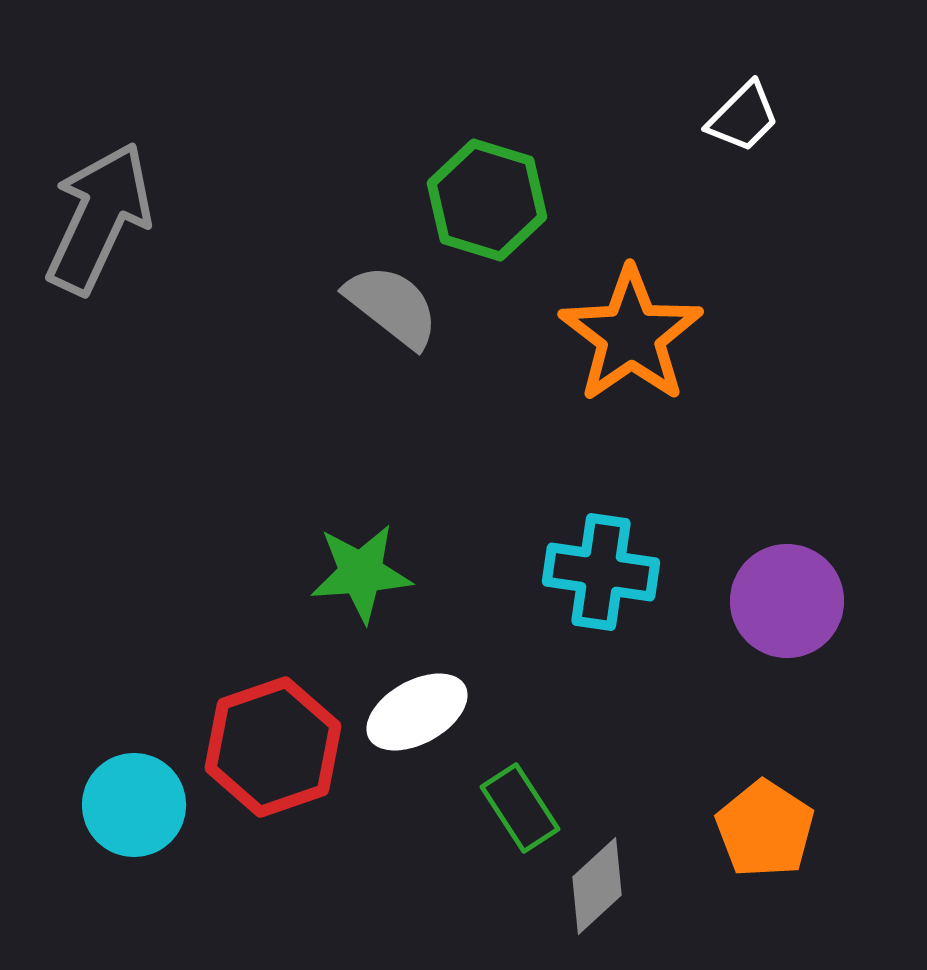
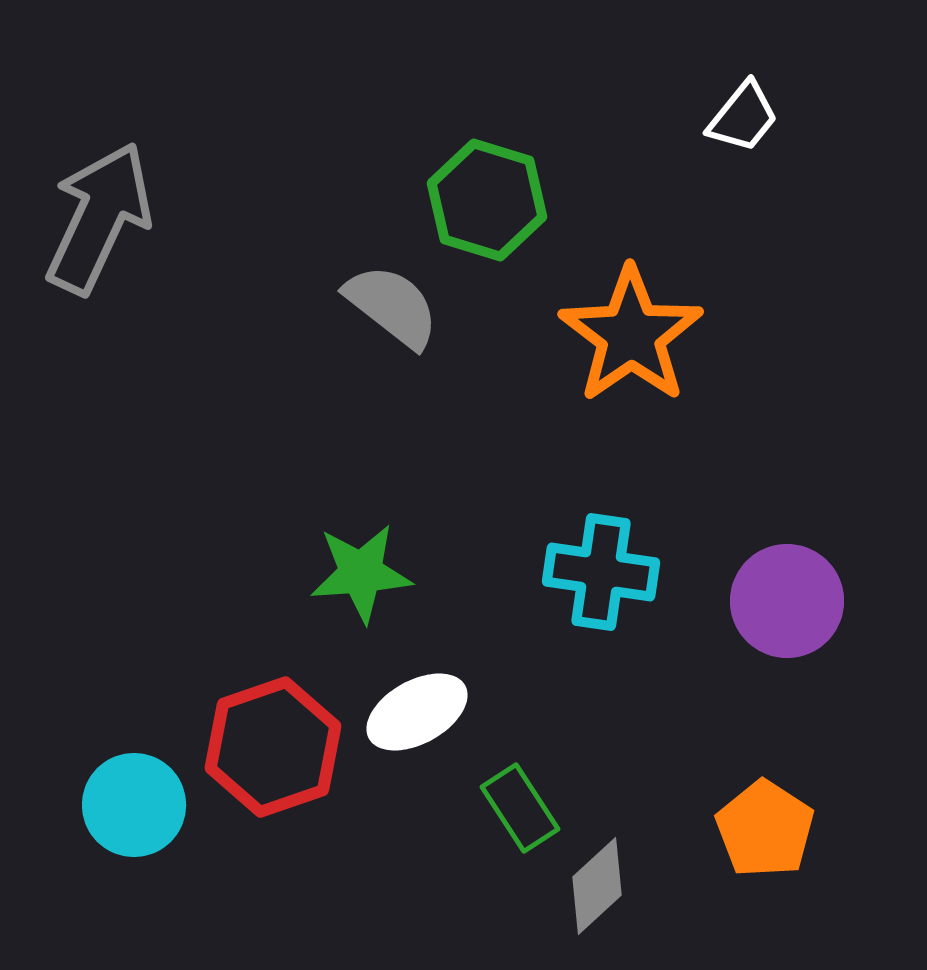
white trapezoid: rotated 6 degrees counterclockwise
